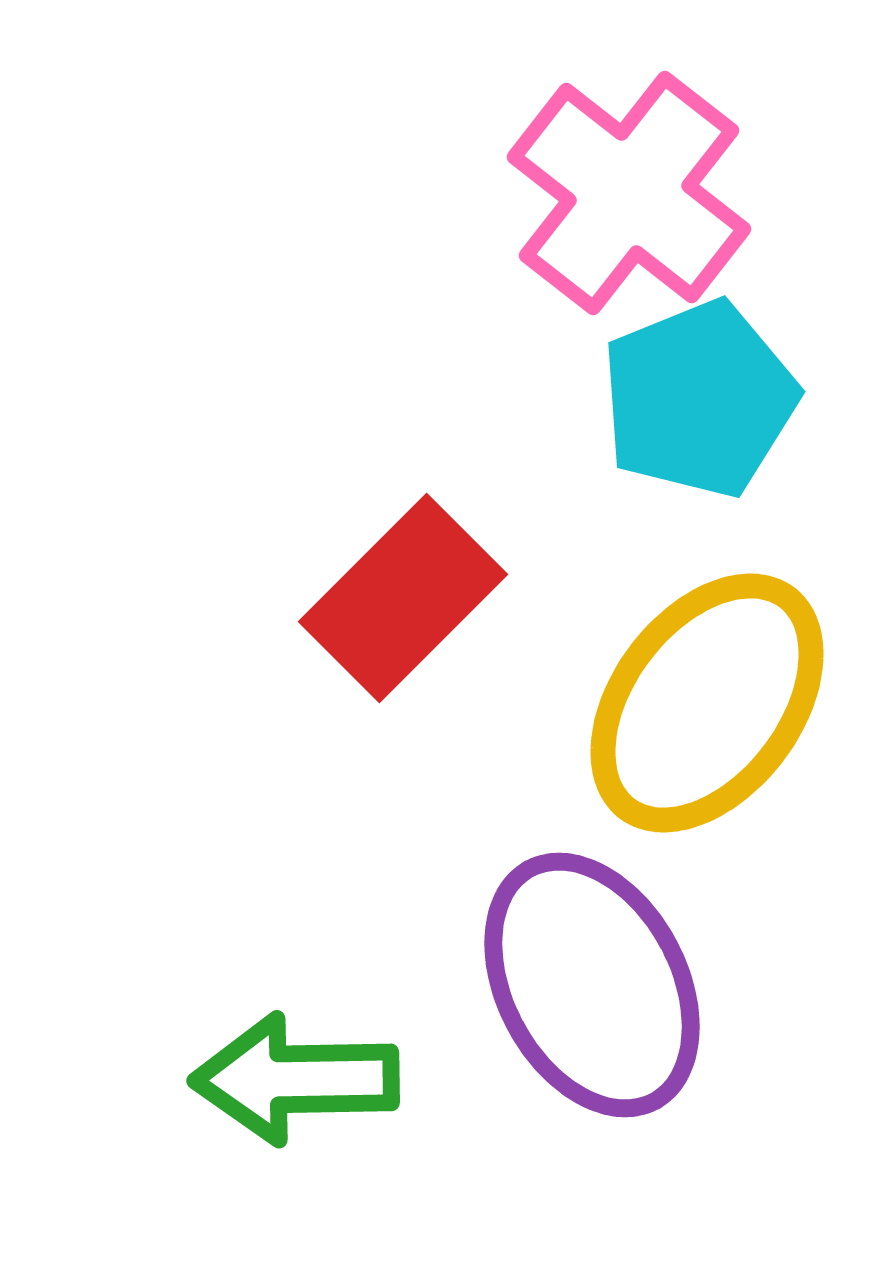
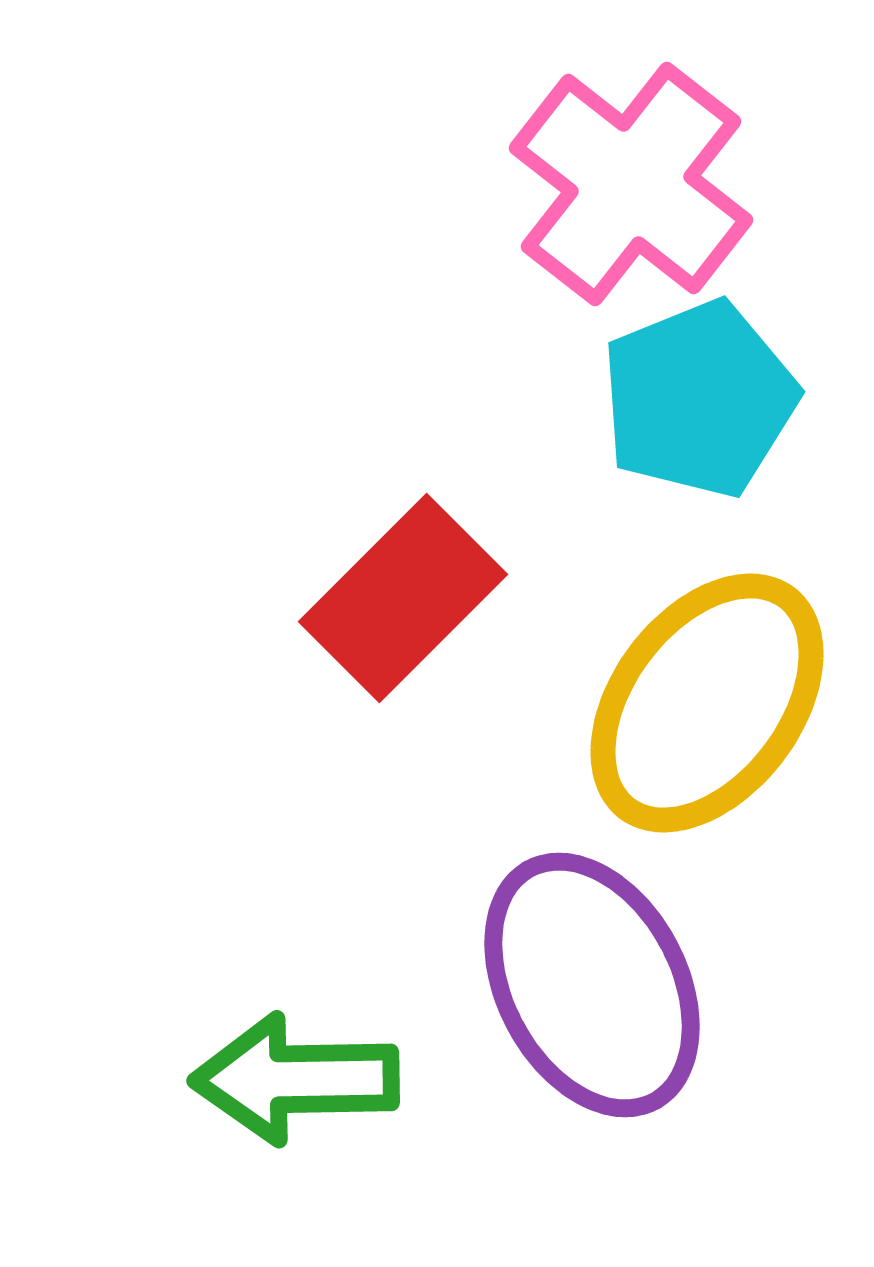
pink cross: moved 2 px right, 9 px up
